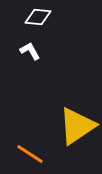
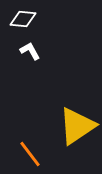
white diamond: moved 15 px left, 2 px down
orange line: rotated 20 degrees clockwise
